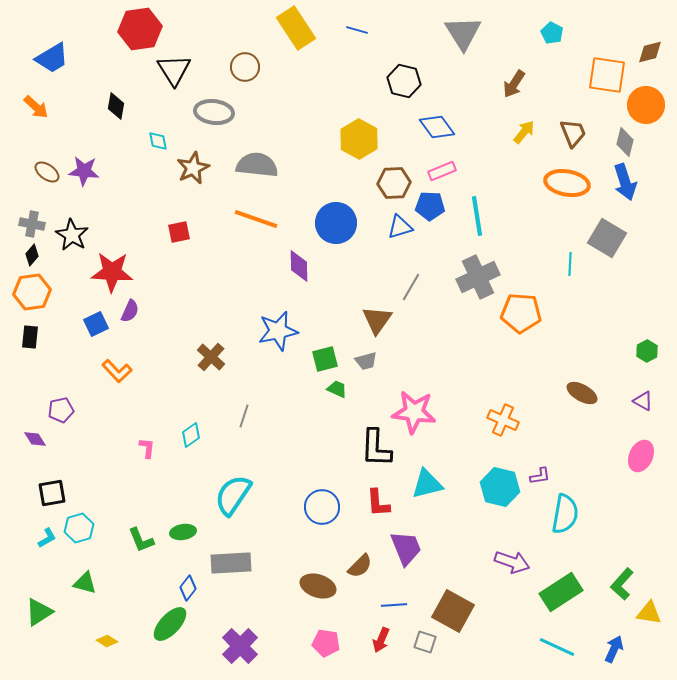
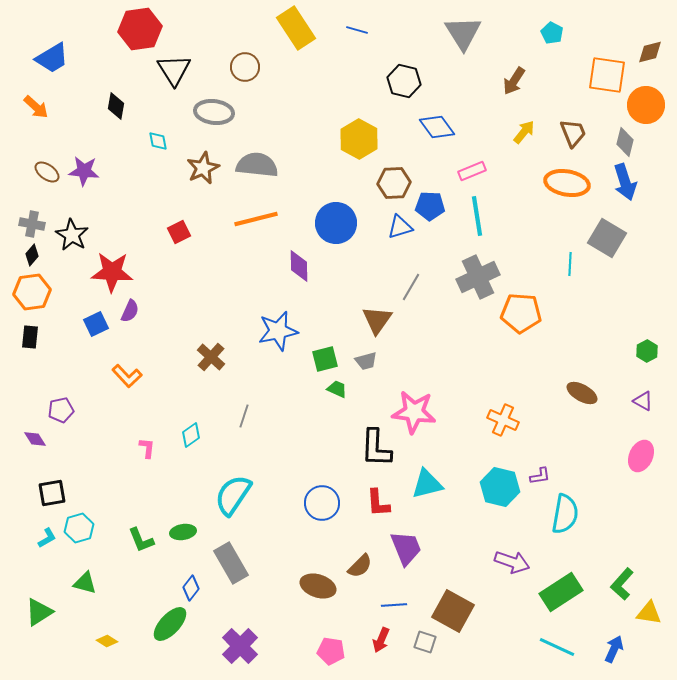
brown arrow at (514, 84): moved 3 px up
brown star at (193, 168): moved 10 px right
pink rectangle at (442, 171): moved 30 px right
orange line at (256, 219): rotated 33 degrees counterclockwise
red square at (179, 232): rotated 15 degrees counterclockwise
orange L-shape at (117, 371): moved 10 px right, 5 px down
blue circle at (322, 507): moved 4 px up
gray rectangle at (231, 563): rotated 63 degrees clockwise
blue diamond at (188, 588): moved 3 px right
pink pentagon at (326, 643): moved 5 px right, 8 px down
